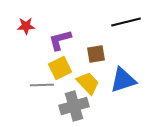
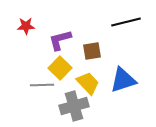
brown square: moved 4 px left, 3 px up
yellow square: rotated 20 degrees counterclockwise
